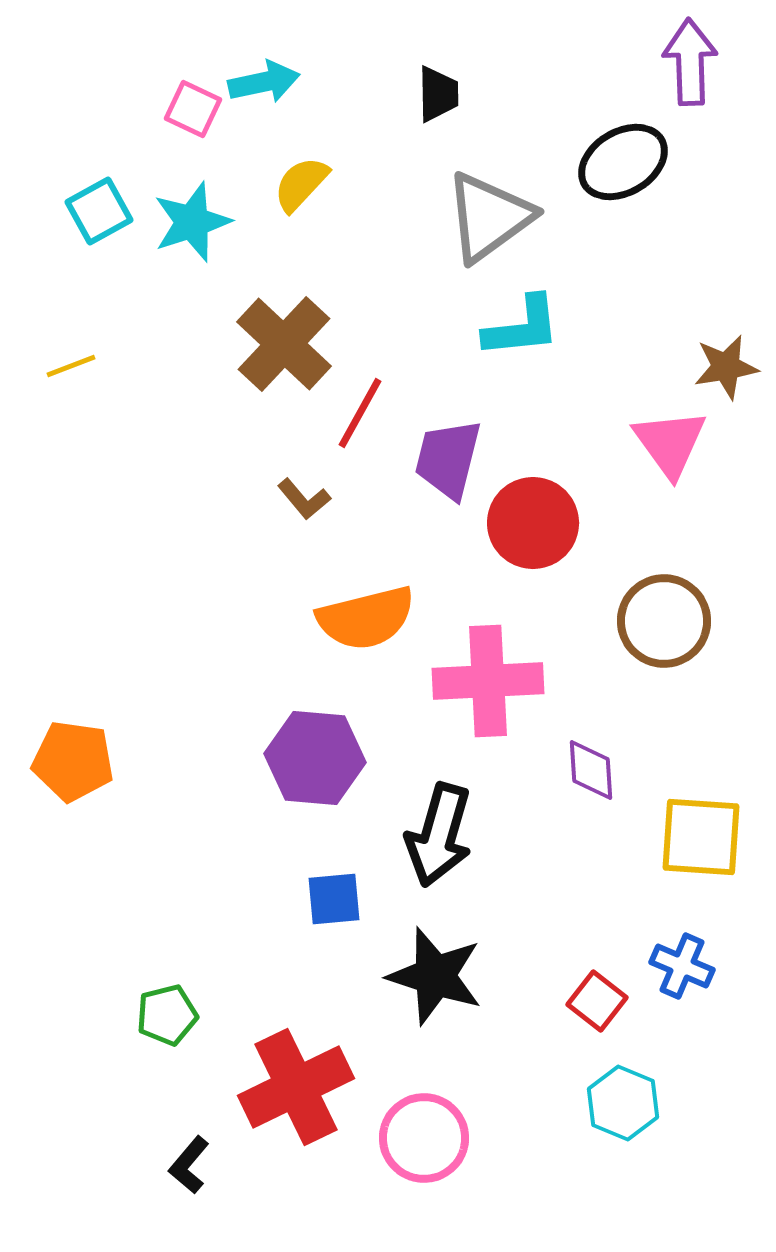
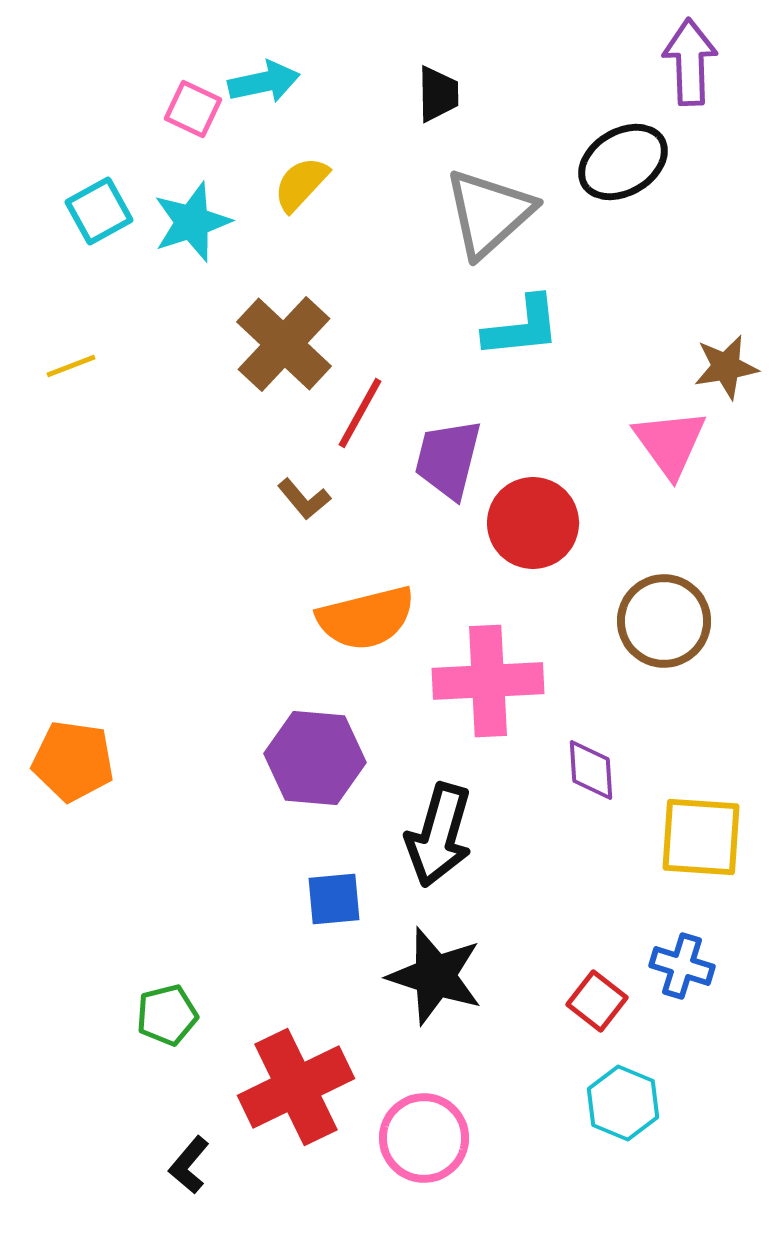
gray triangle: moved 4 px up; rotated 6 degrees counterclockwise
blue cross: rotated 6 degrees counterclockwise
